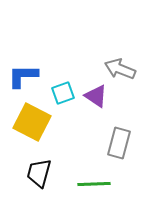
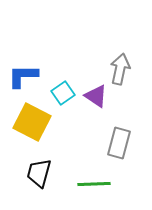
gray arrow: rotated 80 degrees clockwise
cyan square: rotated 15 degrees counterclockwise
